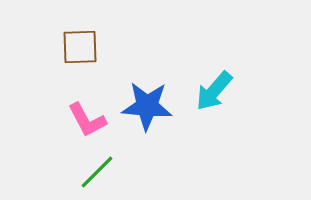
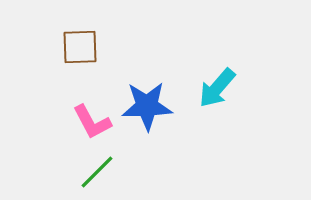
cyan arrow: moved 3 px right, 3 px up
blue star: rotated 6 degrees counterclockwise
pink L-shape: moved 5 px right, 2 px down
